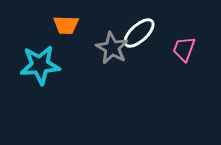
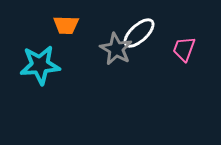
gray star: moved 4 px right, 1 px down
